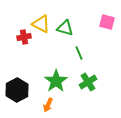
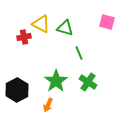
green cross: rotated 24 degrees counterclockwise
